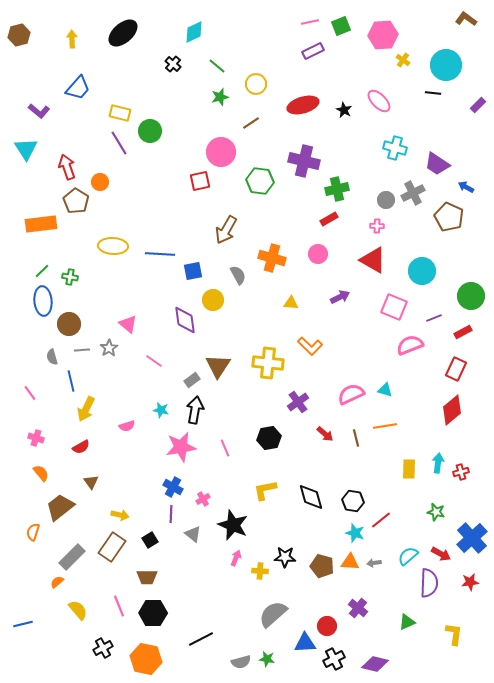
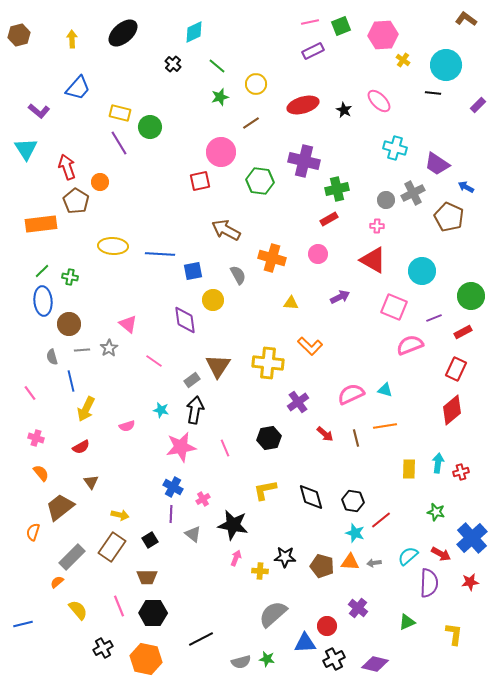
green circle at (150, 131): moved 4 px up
brown arrow at (226, 230): rotated 88 degrees clockwise
black star at (233, 525): rotated 12 degrees counterclockwise
